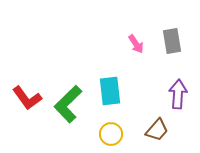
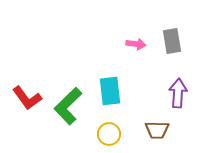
pink arrow: rotated 48 degrees counterclockwise
purple arrow: moved 1 px up
green L-shape: moved 2 px down
brown trapezoid: rotated 50 degrees clockwise
yellow circle: moved 2 px left
